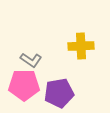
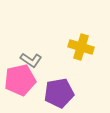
yellow cross: moved 1 px down; rotated 20 degrees clockwise
pink pentagon: moved 4 px left, 5 px up; rotated 12 degrees counterclockwise
